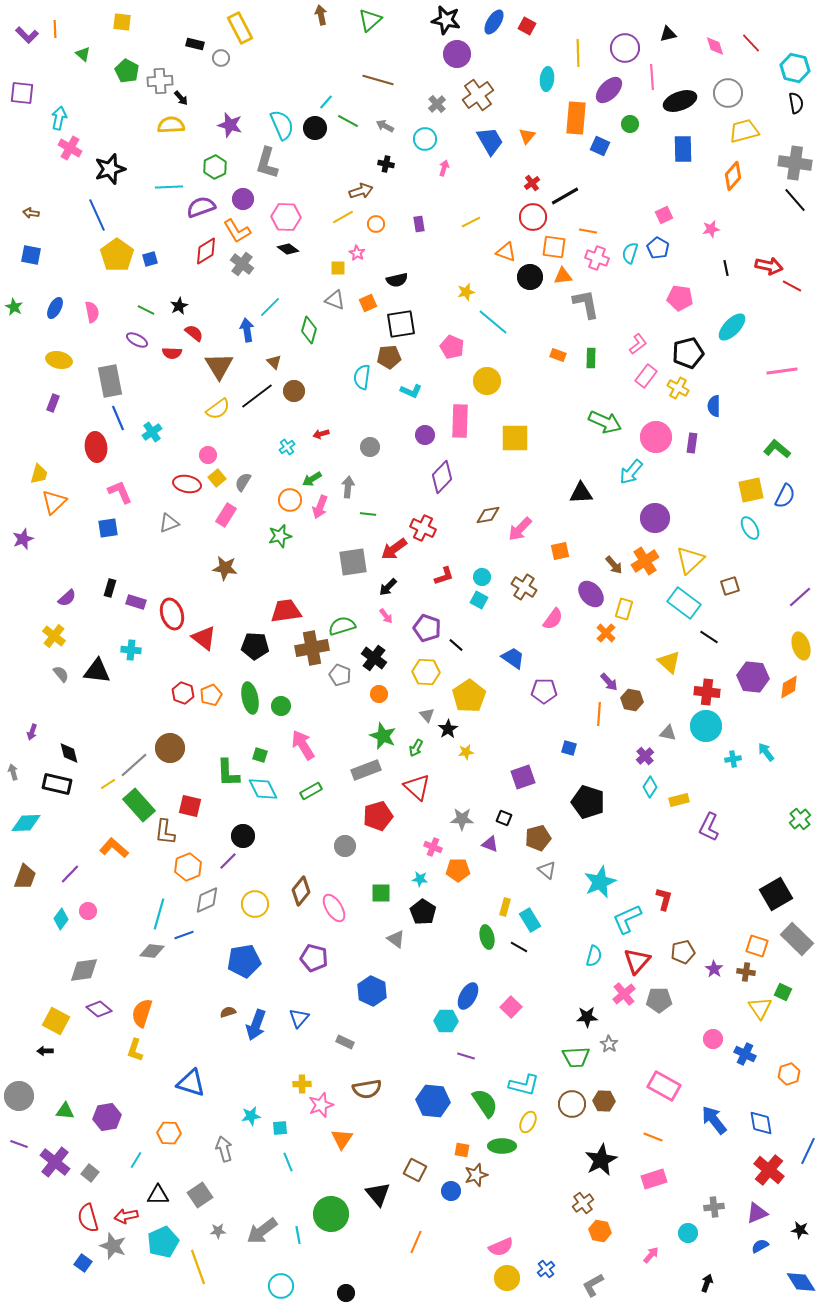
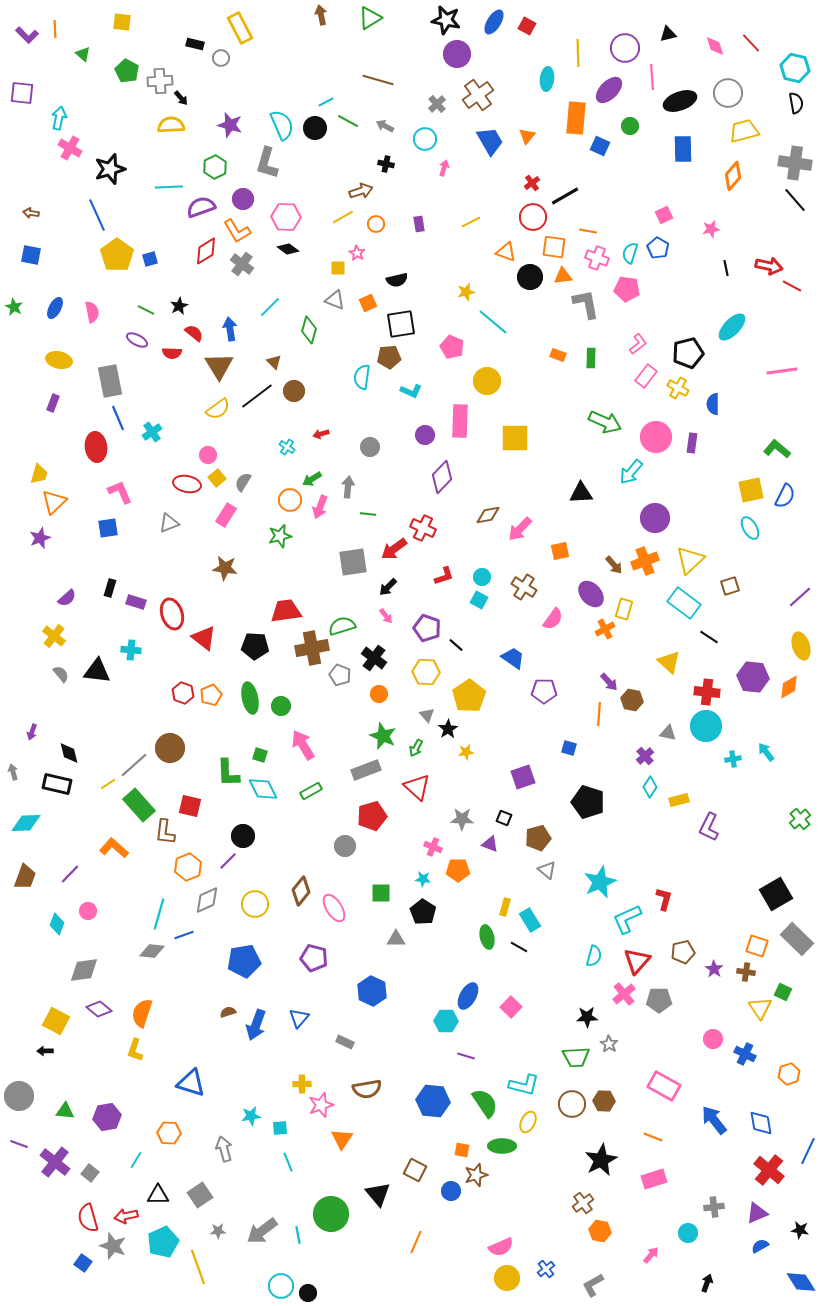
green triangle at (370, 20): moved 2 px up; rotated 10 degrees clockwise
cyan line at (326, 102): rotated 21 degrees clockwise
green circle at (630, 124): moved 2 px down
pink pentagon at (680, 298): moved 53 px left, 9 px up
blue arrow at (247, 330): moved 17 px left, 1 px up
blue semicircle at (714, 406): moved 1 px left, 2 px up
cyan cross at (287, 447): rotated 21 degrees counterclockwise
purple star at (23, 539): moved 17 px right, 1 px up
orange cross at (645, 561): rotated 12 degrees clockwise
orange cross at (606, 633): moved 1 px left, 4 px up; rotated 18 degrees clockwise
red pentagon at (378, 816): moved 6 px left
cyan star at (420, 879): moved 3 px right
cyan diamond at (61, 919): moved 4 px left, 5 px down; rotated 15 degrees counterclockwise
gray triangle at (396, 939): rotated 36 degrees counterclockwise
black circle at (346, 1293): moved 38 px left
